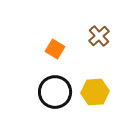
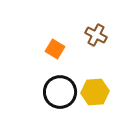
brown cross: moved 3 px left, 1 px up; rotated 20 degrees counterclockwise
black circle: moved 5 px right
